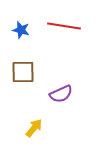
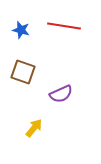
brown square: rotated 20 degrees clockwise
